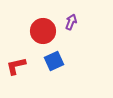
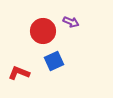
purple arrow: rotated 91 degrees clockwise
red L-shape: moved 3 px right, 7 px down; rotated 35 degrees clockwise
